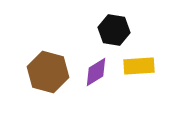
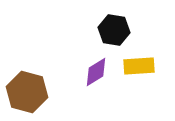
brown hexagon: moved 21 px left, 20 px down
